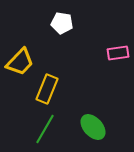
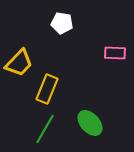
pink rectangle: moved 3 px left; rotated 10 degrees clockwise
yellow trapezoid: moved 1 px left, 1 px down
green ellipse: moved 3 px left, 4 px up
